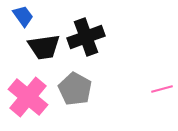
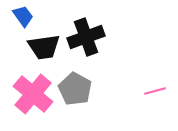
pink line: moved 7 px left, 2 px down
pink cross: moved 5 px right, 3 px up
